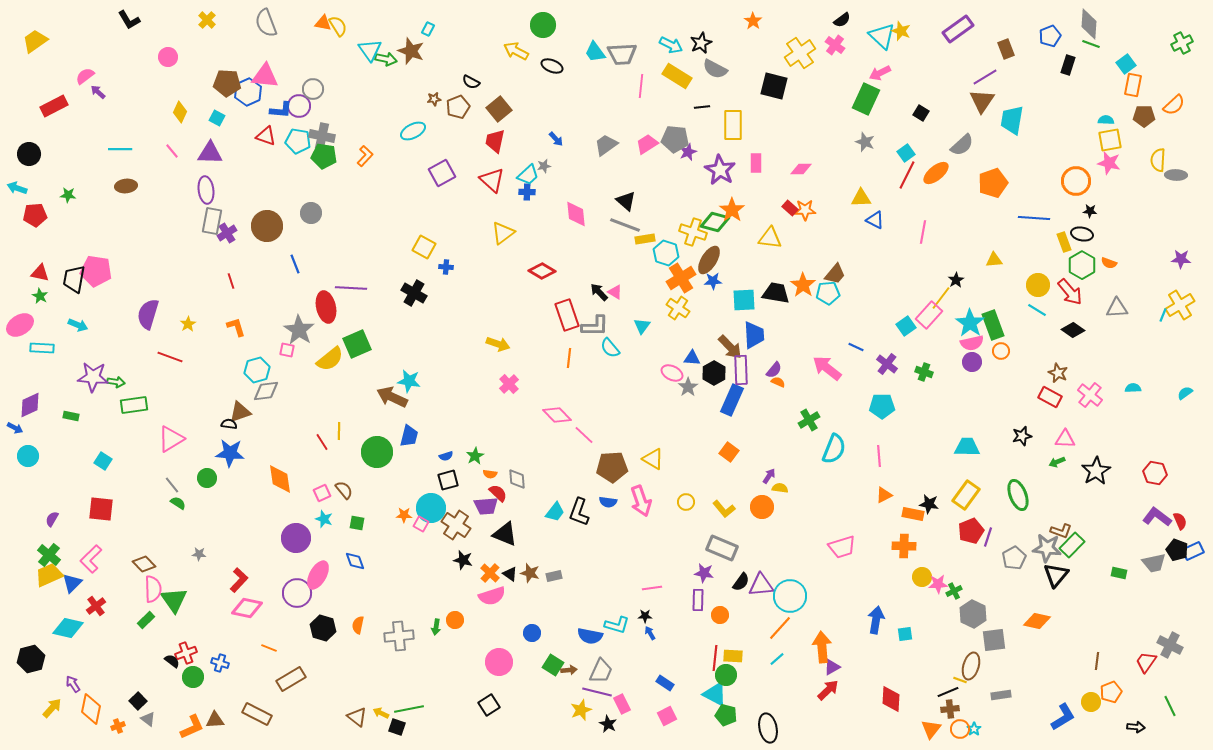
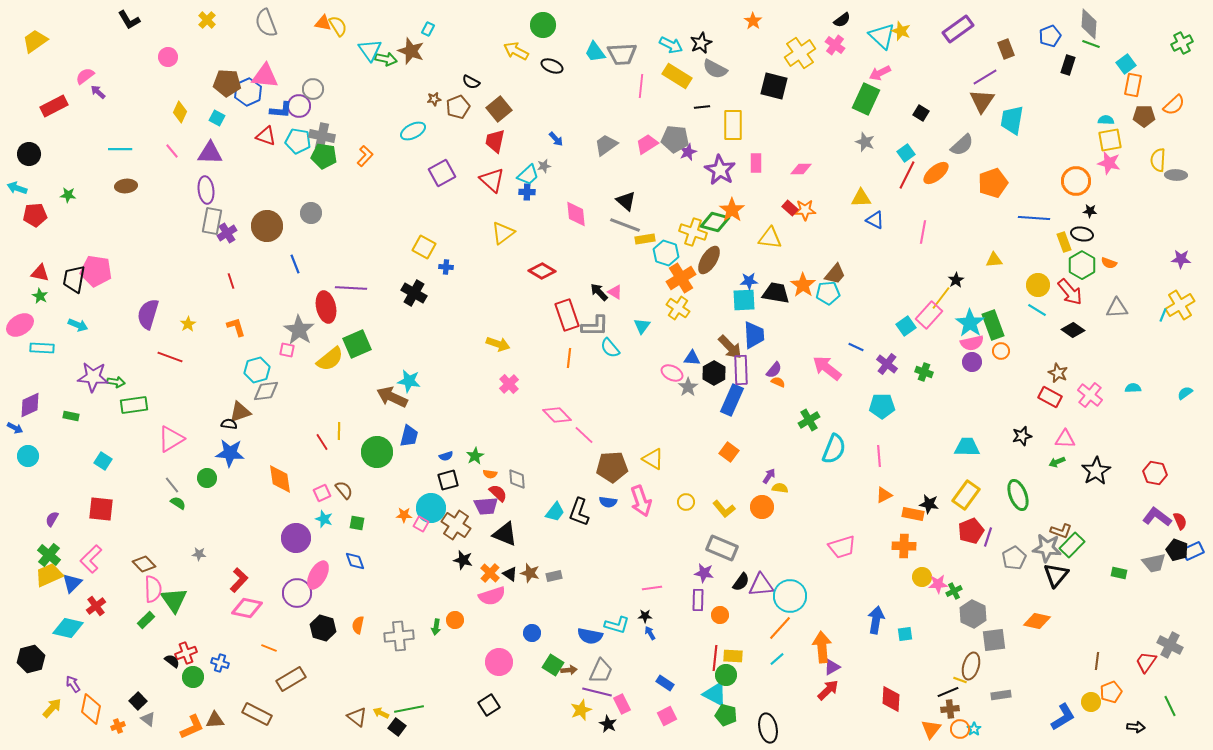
blue star at (713, 281): moved 36 px right
black square at (397, 727): rotated 18 degrees clockwise
